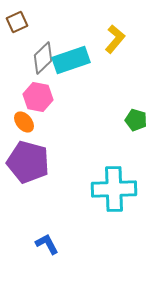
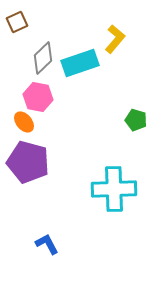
cyan rectangle: moved 9 px right, 3 px down
